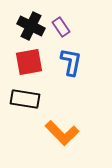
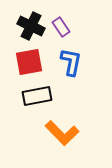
black rectangle: moved 12 px right, 3 px up; rotated 20 degrees counterclockwise
